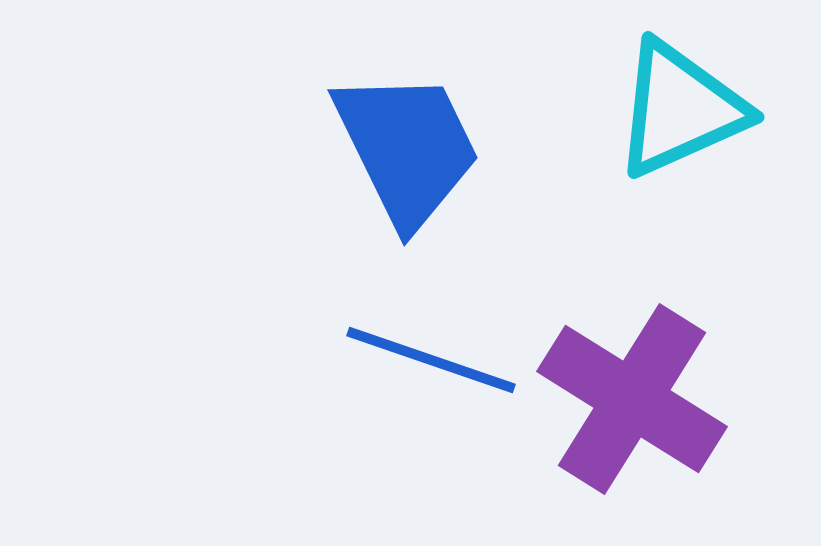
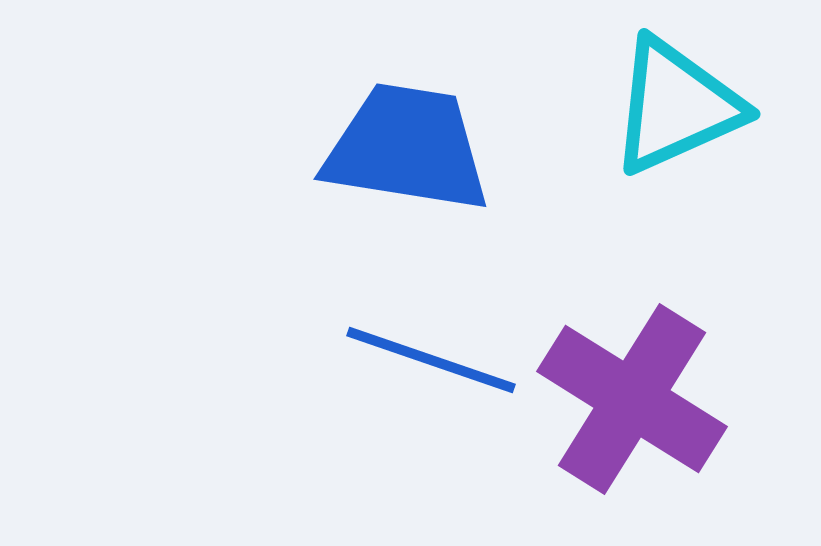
cyan triangle: moved 4 px left, 3 px up
blue trapezoid: rotated 55 degrees counterclockwise
